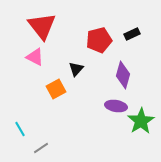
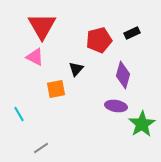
red triangle: rotated 8 degrees clockwise
black rectangle: moved 1 px up
orange square: rotated 18 degrees clockwise
green star: moved 1 px right, 3 px down
cyan line: moved 1 px left, 15 px up
